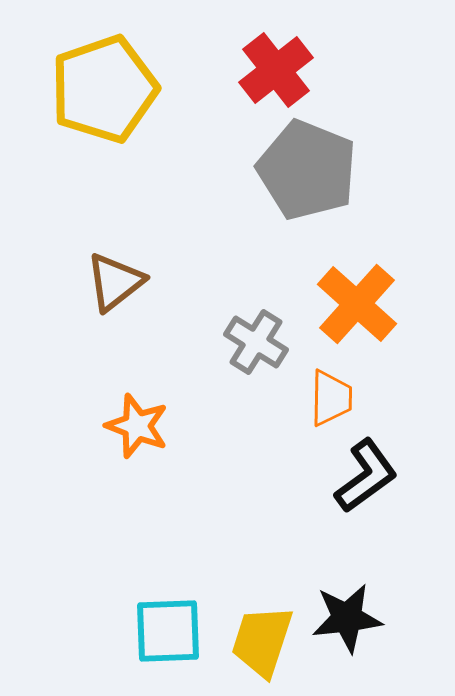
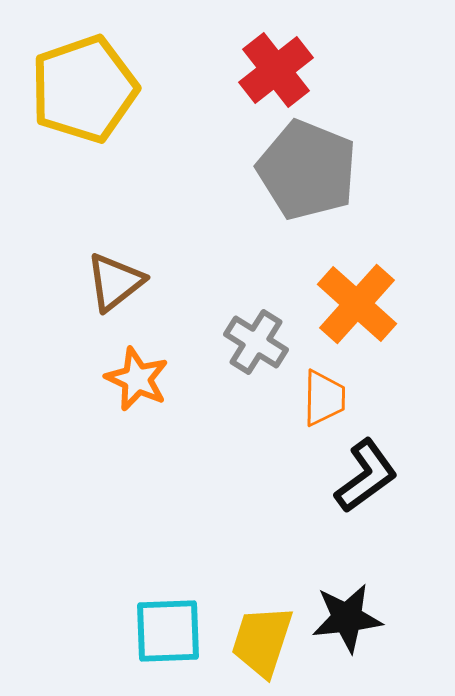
yellow pentagon: moved 20 px left
orange trapezoid: moved 7 px left
orange star: moved 47 px up; rotated 4 degrees clockwise
